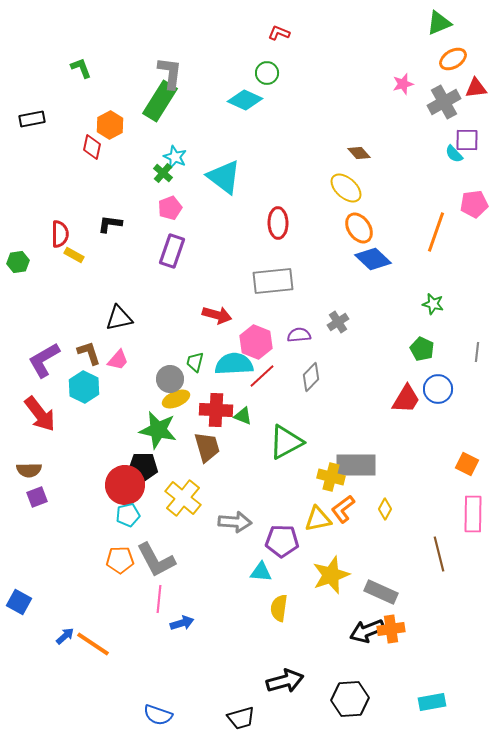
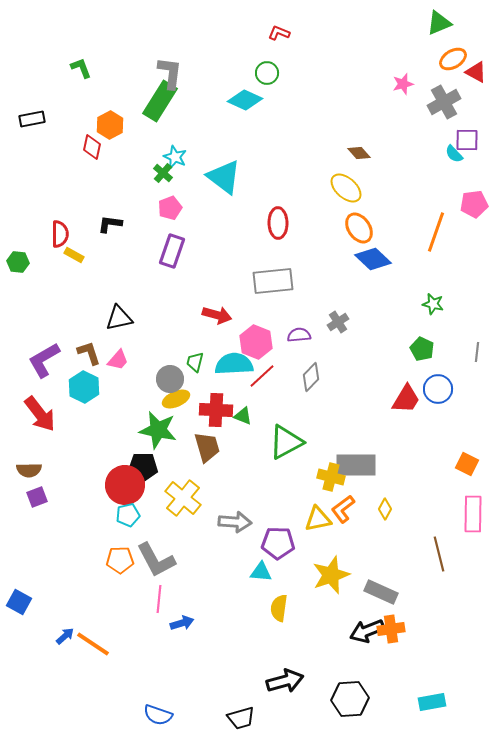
red triangle at (476, 88): moved 16 px up; rotated 35 degrees clockwise
green hexagon at (18, 262): rotated 15 degrees clockwise
purple pentagon at (282, 541): moved 4 px left, 2 px down
